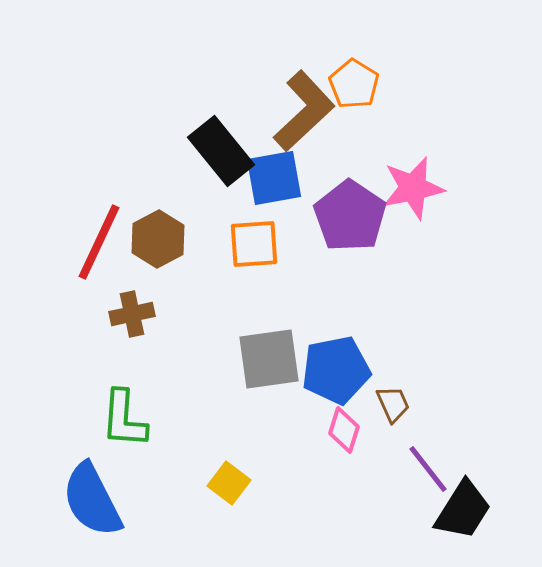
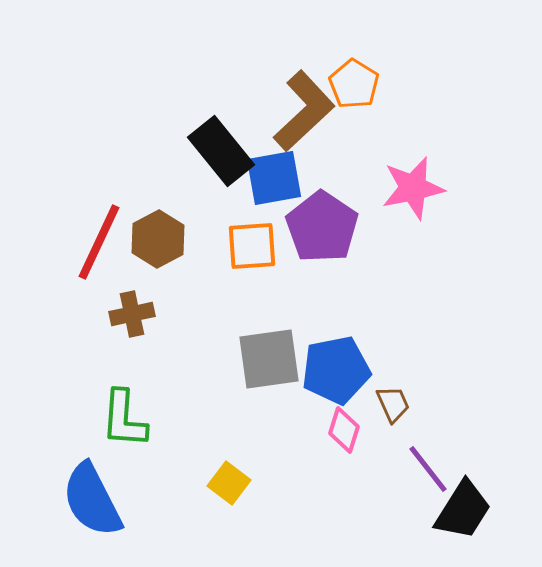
purple pentagon: moved 28 px left, 11 px down
orange square: moved 2 px left, 2 px down
